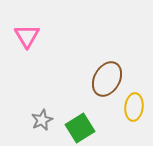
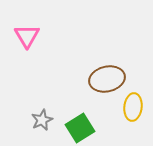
brown ellipse: rotated 48 degrees clockwise
yellow ellipse: moved 1 px left
